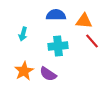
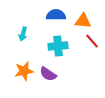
orange triangle: moved 1 px left
orange star: rotated 18 degrees clockwise
